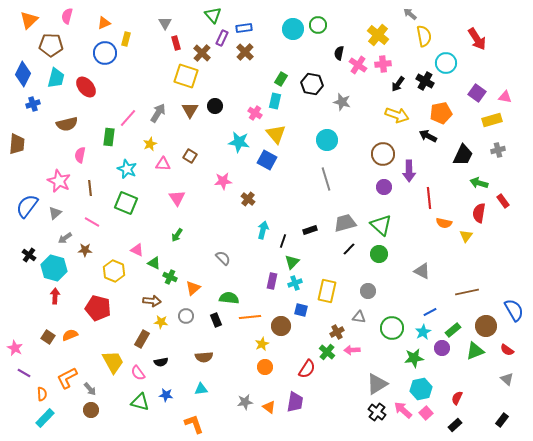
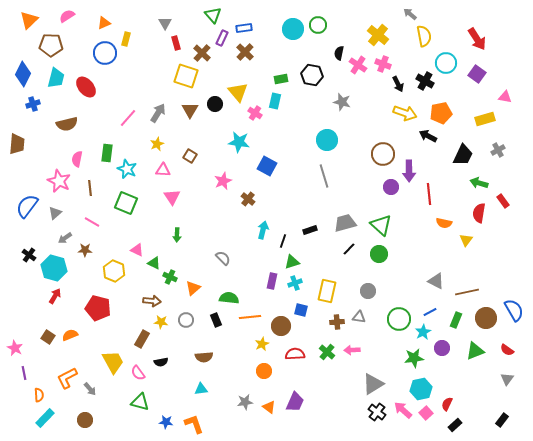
pink semicircle at (67, 16): rotated 42 degrees clockwise
pink cross at (383, 64): rotated 28 degrees clockwise
green rectangle at (281, 79): rotated 48 degrees clockwise
black hexagon at (312, 84): moved 9 px up
black arrow at (398, 84): rotated 63 degrees counterclockwise
purple square at (477, 93): moved 19 px up
black circle at (215, 106): moved 2 px up
yellow arrow at (397, 115): moved 8 px right, 2 px up
yellow rectangle at (492, 120): moved 7 px left, 1 px up
yellow triangle at (276, 134): moved 38 px left, 42 px up
green rectangle at (109, 137): moved 2 px left, 16 px down
yellow star at (150, 144): moved 7 px right
gray cross at (498, 150): rotated 16 degrees counterclockwise
pink semicircle at (80, 155): moved 3 px left, 4 px down
blue square at (267, 160): moved 6 px down
pink triangle at (163, 164): moved 6 px down
gray line at (326, 179): moved 2 px left, 3 px up
pink star at (223, 181): rotated 18 degrees counterclockwise
purple circle at (384, 187): moved 7 px right
pink triangle at (177, 198): moved 5 px left, 1 px up
red line at (429, 198): moved 4 px up
green arrow at (177, 235): rotated 32 degrees counterclockwise
yellow triangle at (466, 236): moved 4 px down
green triangle at (292, 262): rotated 28 degrees clockwise
gray triangle at (422, 271): moved 14 px right, 10 px down
red arrow at (55, 296): rotated 28 degrees clockwise
gray circle at (186, 316): moved 4 px down
brown circle at (486, 326): moved 8 px up
green circle at (392, 328): moved 7 px right, 9 px up
green rectangle at (453, 330): moved 3 px right, 10 px up; rotated 28 degrees counterclockwise
brown cross at (337, 332): moved 10 px up; rotated 24 degrees clockwise
orange circle at (265, 367): moved 1 px left, 4 px down
red semicircle at (307, 369): moved 12 px left, 15 px up; rotated 126 degrees counterclockwise
purple line at (24, 373): rotated 48 degrees clockwise
gray triangle at (507, 379): rotated 24 degrees clockwise
gray triangle at (377, 384): moved 4 px left
orange semicircle at (42, 394): moved 3 px left, 1 px down
blue star at (166, 395): moved 27 px down
red semicircle at (457, 398): moved 10 px left, 6 px down
purple trapezoid at (295, 402): rotated 15 degrees clockwise
brown circle at (91, 410): moved 6 px left, 10 px down
